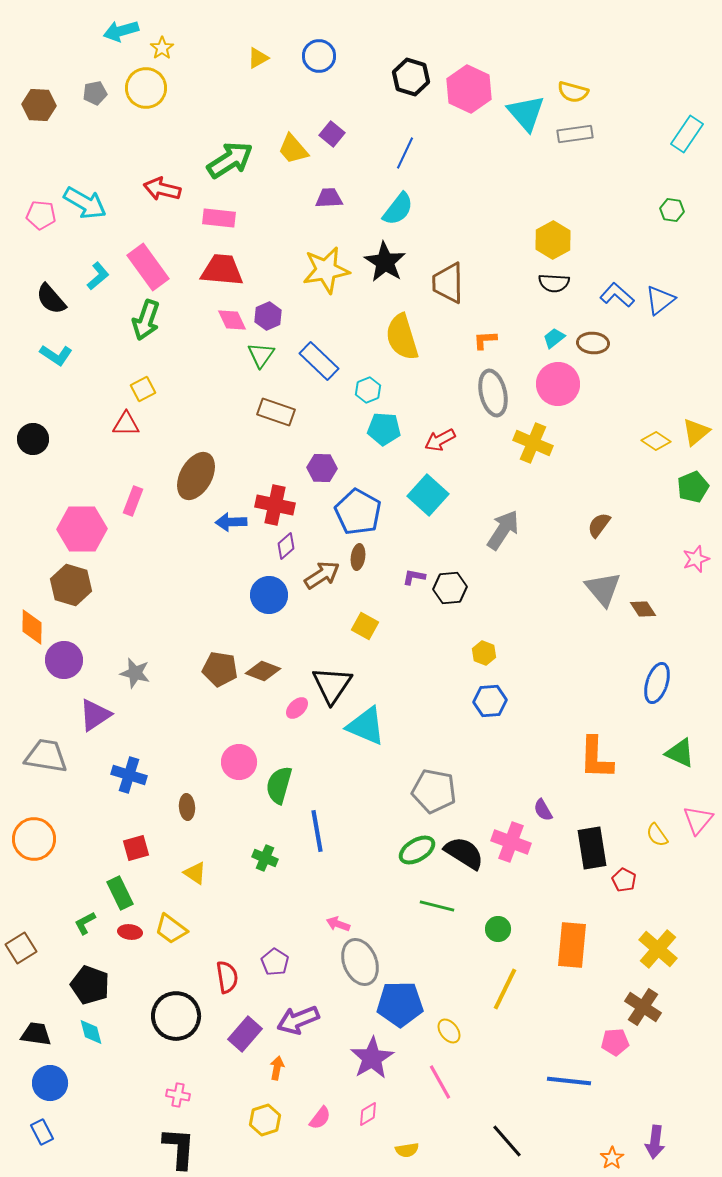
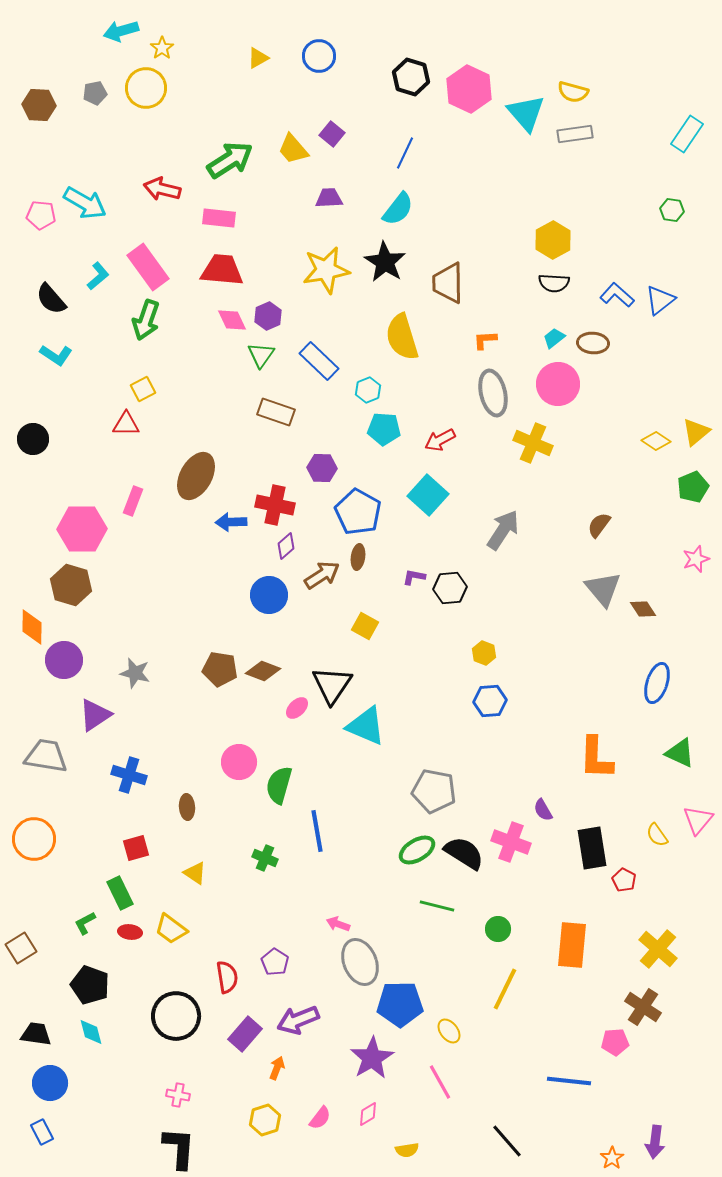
orange arrow at (277, 1068): rotated 10 degrees clockwise
